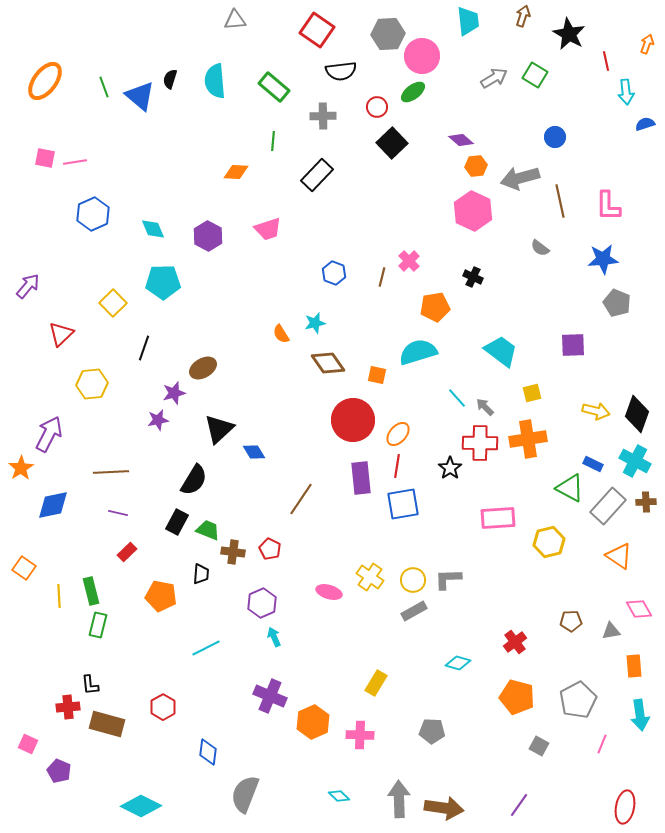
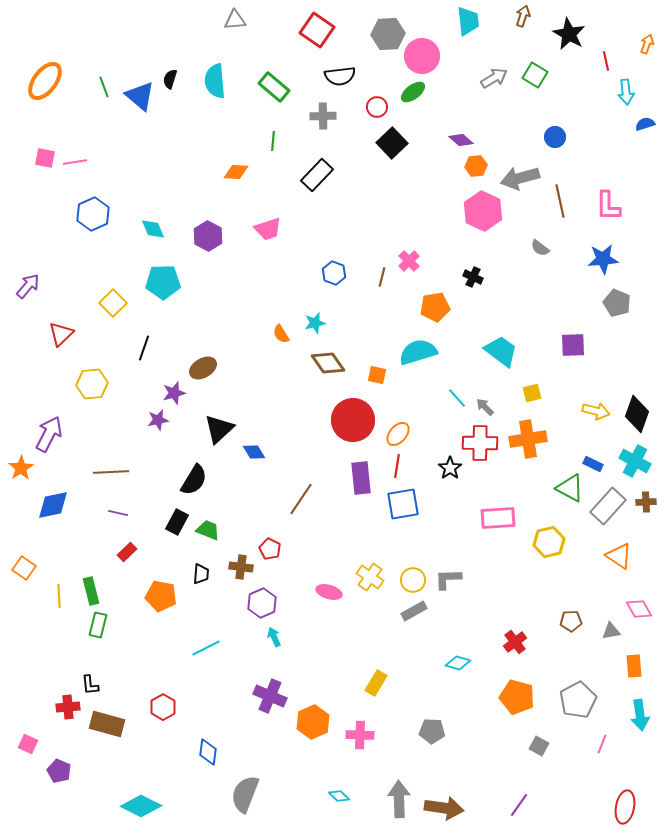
black semicircle at (341, 71): moved 1 px left, 5 px down
pink hexagon at (473, 211): moved 10 px right
brown cross at (233, 552): moved 8 px right, 15 px down
